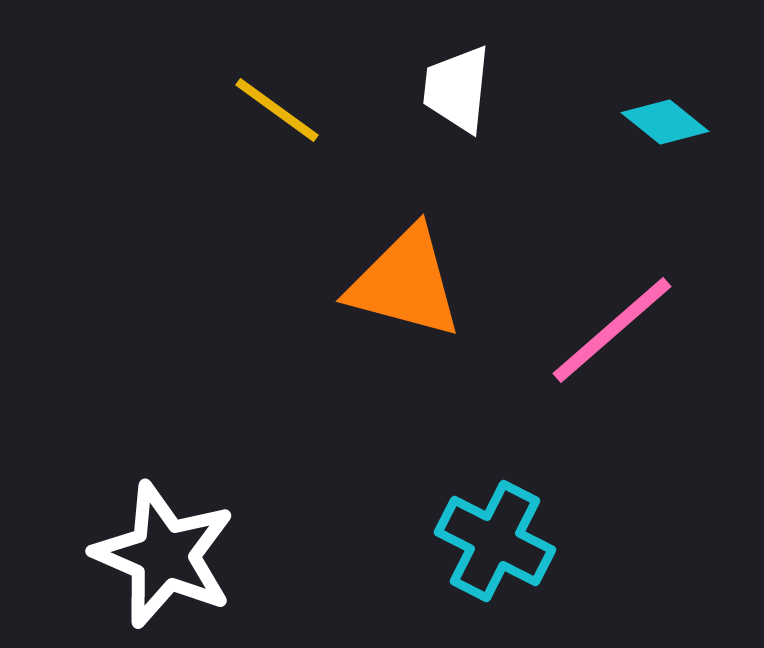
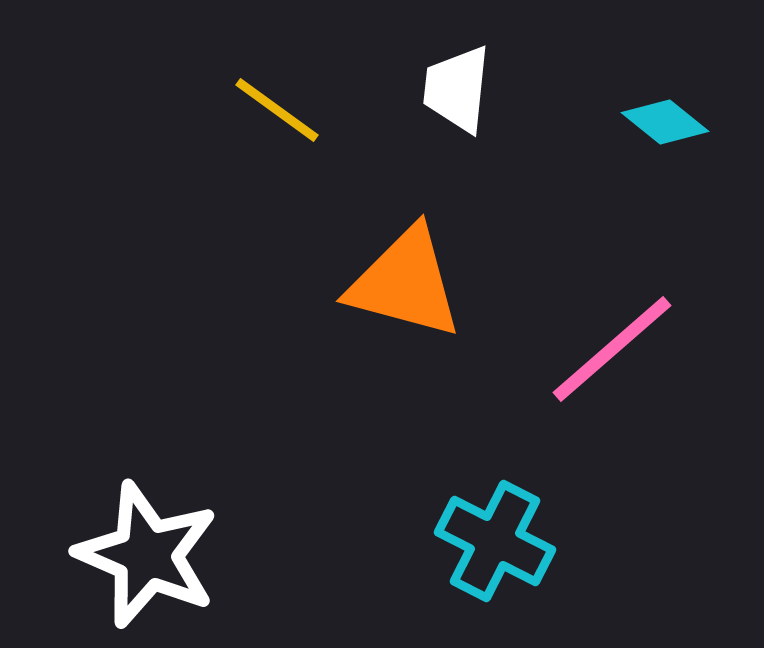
pink line: moved 19 px down
white star: moved 17 px left
